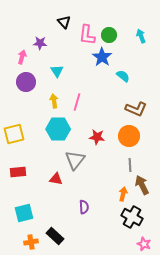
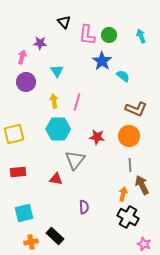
blue star: moved 4 px down
black cross: moved 4 px left
